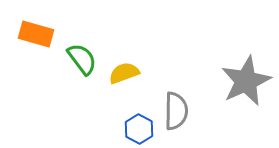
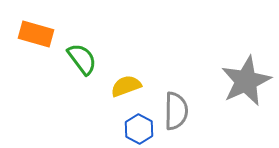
yellow semicircle: moved 2 px right, 13 px down
